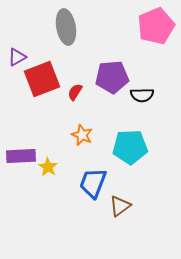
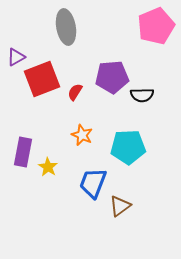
purple triangle: moved 1 px left
cyan pentagon: moved 2 px left
purple rectangle: moved 2 px right, 4 px up; rotated 76 degrees counterclockwise
